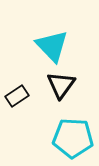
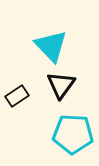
cyan triangle: moved 1 px left
cyan pentagon: moved 4 px up
